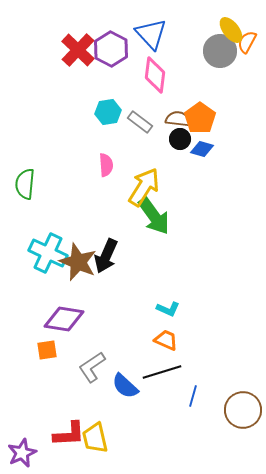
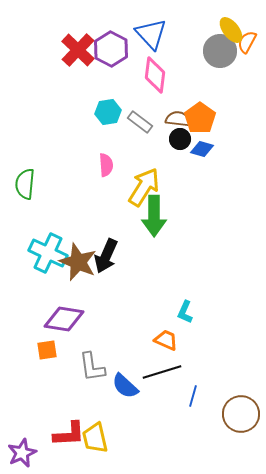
green arrow: rotated 36 degrees clockwise
cyan L-shape: moved 17 px right, 3 px down; rotated 90 degrees clockwise
gray L-shape: rotated 64 degrees counterclockwise
brown circle: moved 2 px left, 4 px down
